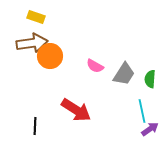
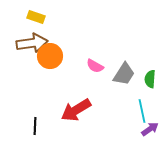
red arrow: rotated 116 degrees clockwise
